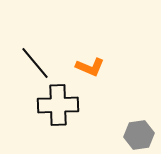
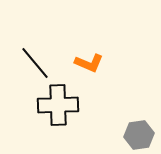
orange L-shape: moved 1 px left, 4 px up
